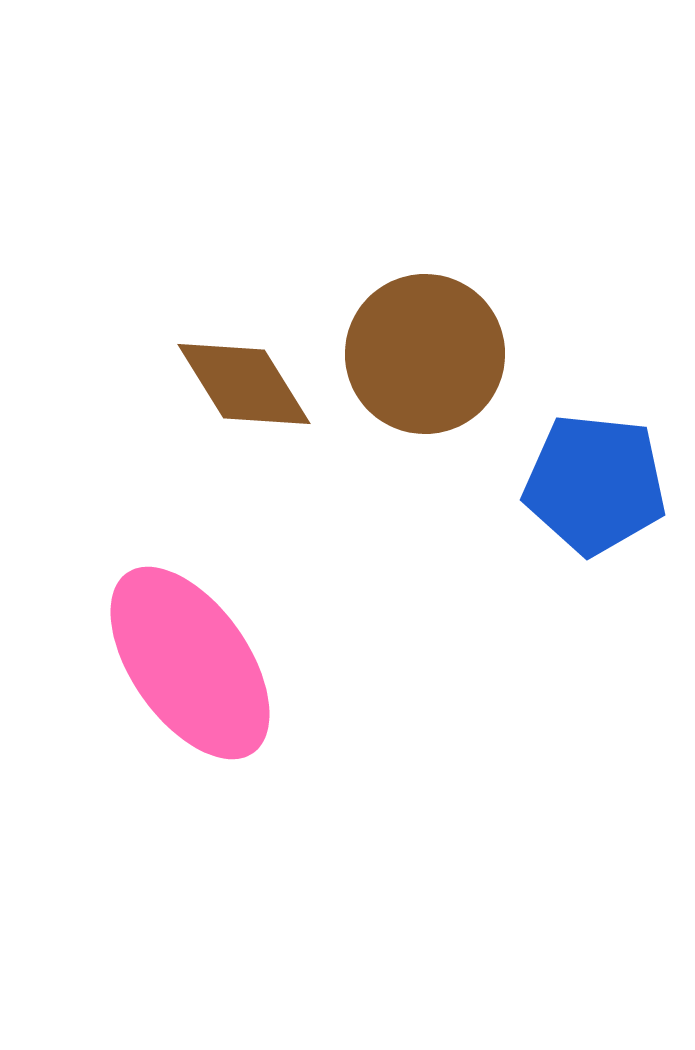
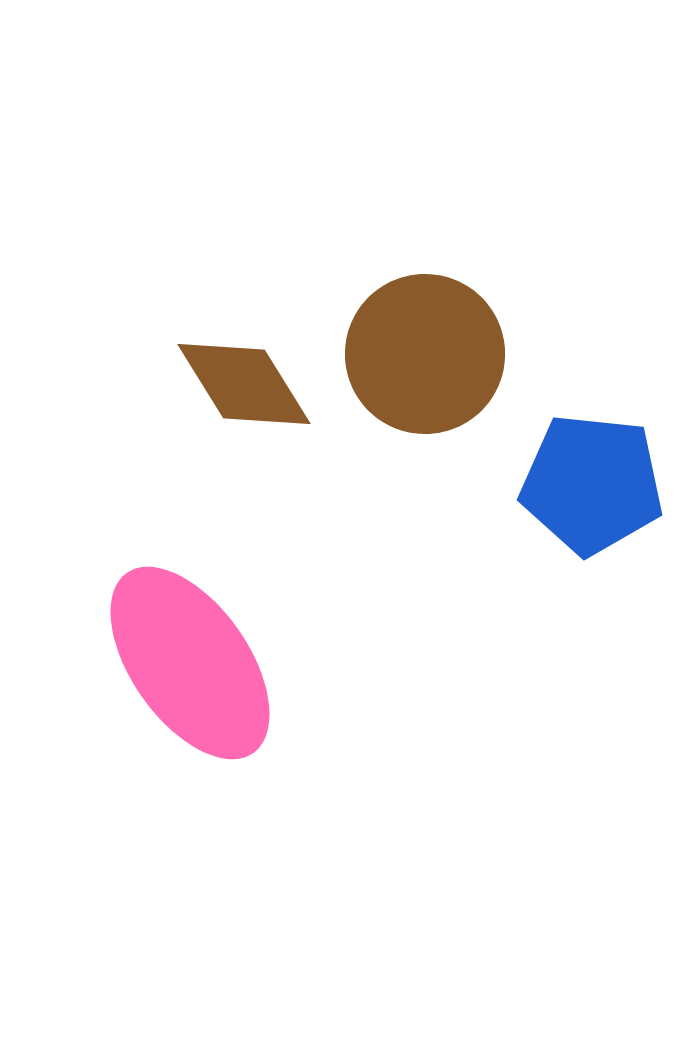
blue pentagon: moved 3 px left
